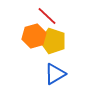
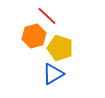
yellow pentagon: moved 7 px right, 7 px down
blue triangle: moved 2 px left
